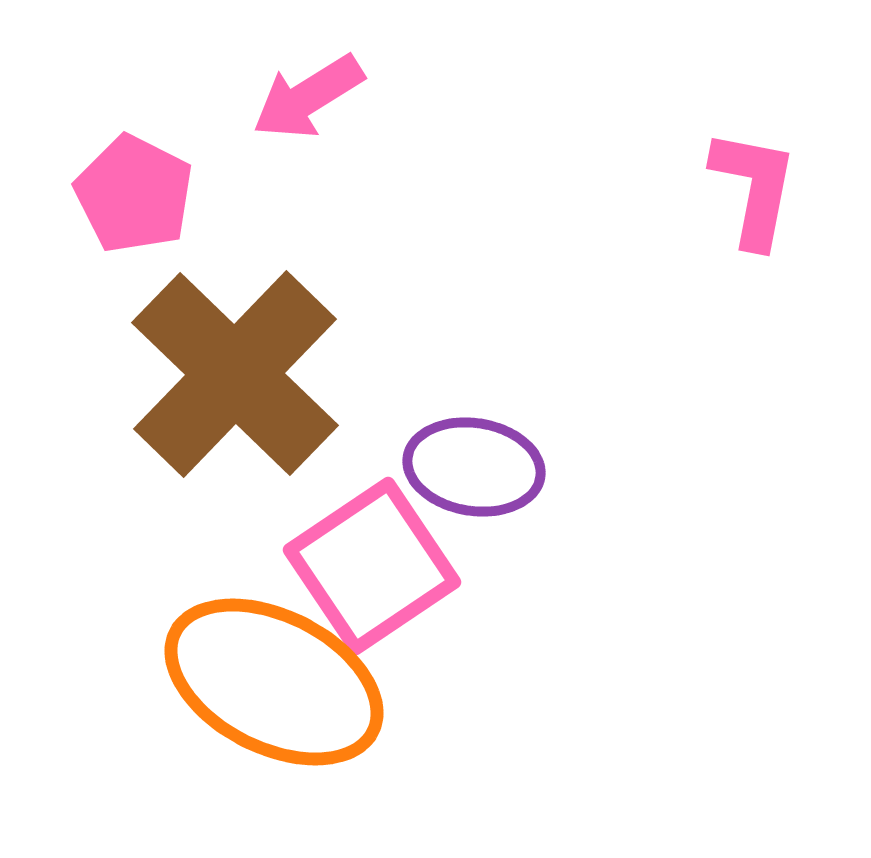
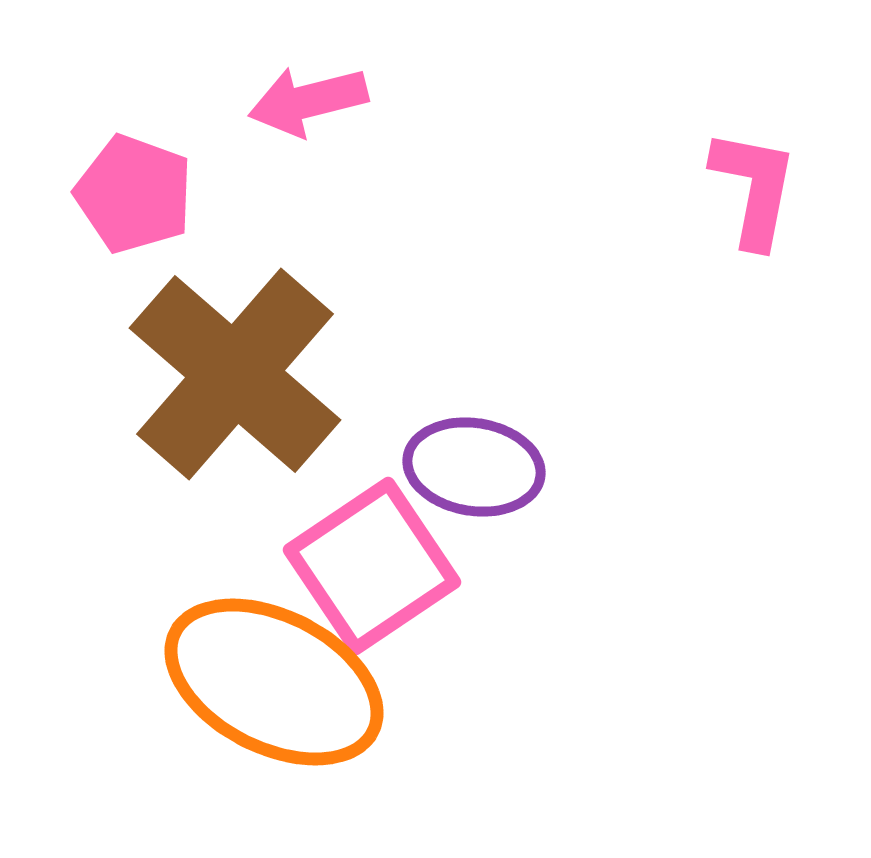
pink arrow: moved 4 px down; rotated 18 degrees clockwise
pink pentagon: rotated 7 degrees counterclockwise
brown cross: rotated 3 degrees counterclockwise
